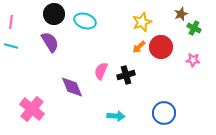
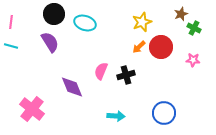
cyan ellipse: moved 2 px down
